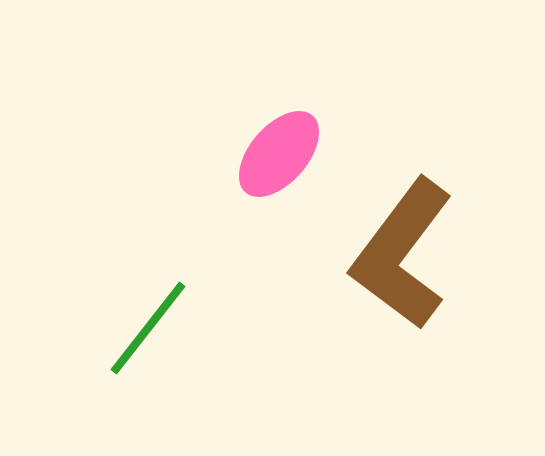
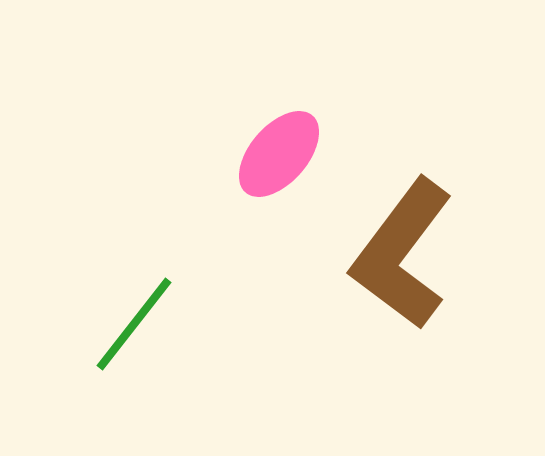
green line: moved 14 px left, 4 px up
